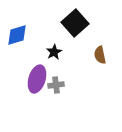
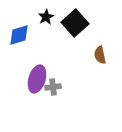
blue diamond: moved 2 px right
black star: moved 8 px left, 35 px up
gray cross: moved 3 px left, 2 px down
